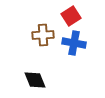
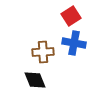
brown cross: moved 17 px down
